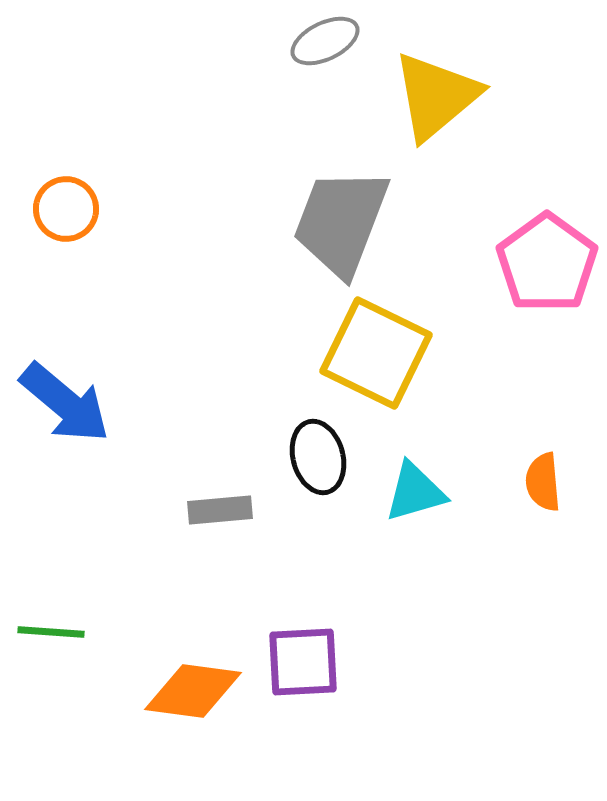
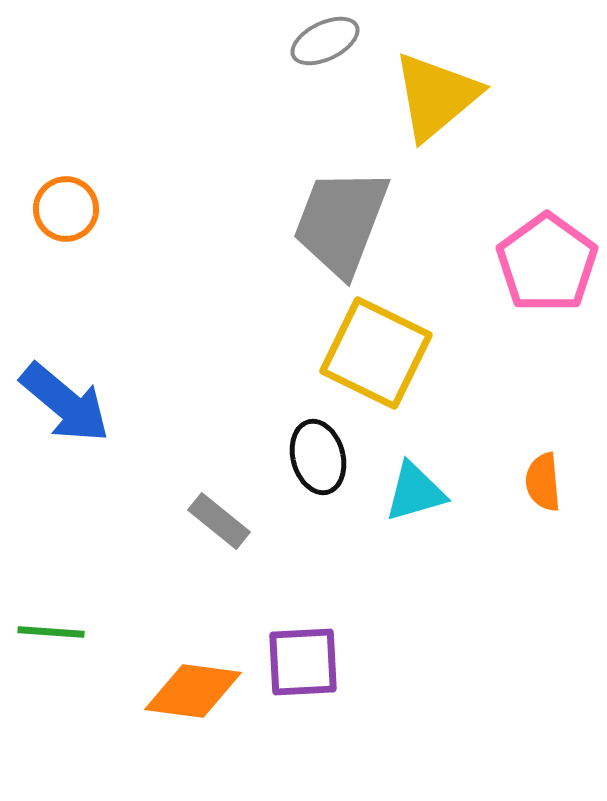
gray rectangle: moved 1 px left, 11 px down; rotated 44 degrees clockwise
